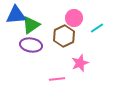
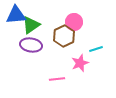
pink circle: moved 4 px down
cyan line: moved 1 px left, 21 px down; rotated 16 degrees clockwise
